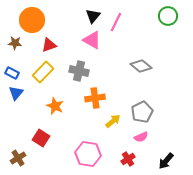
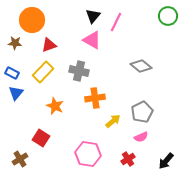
brown cross: moved 2 px right, 1 px down
